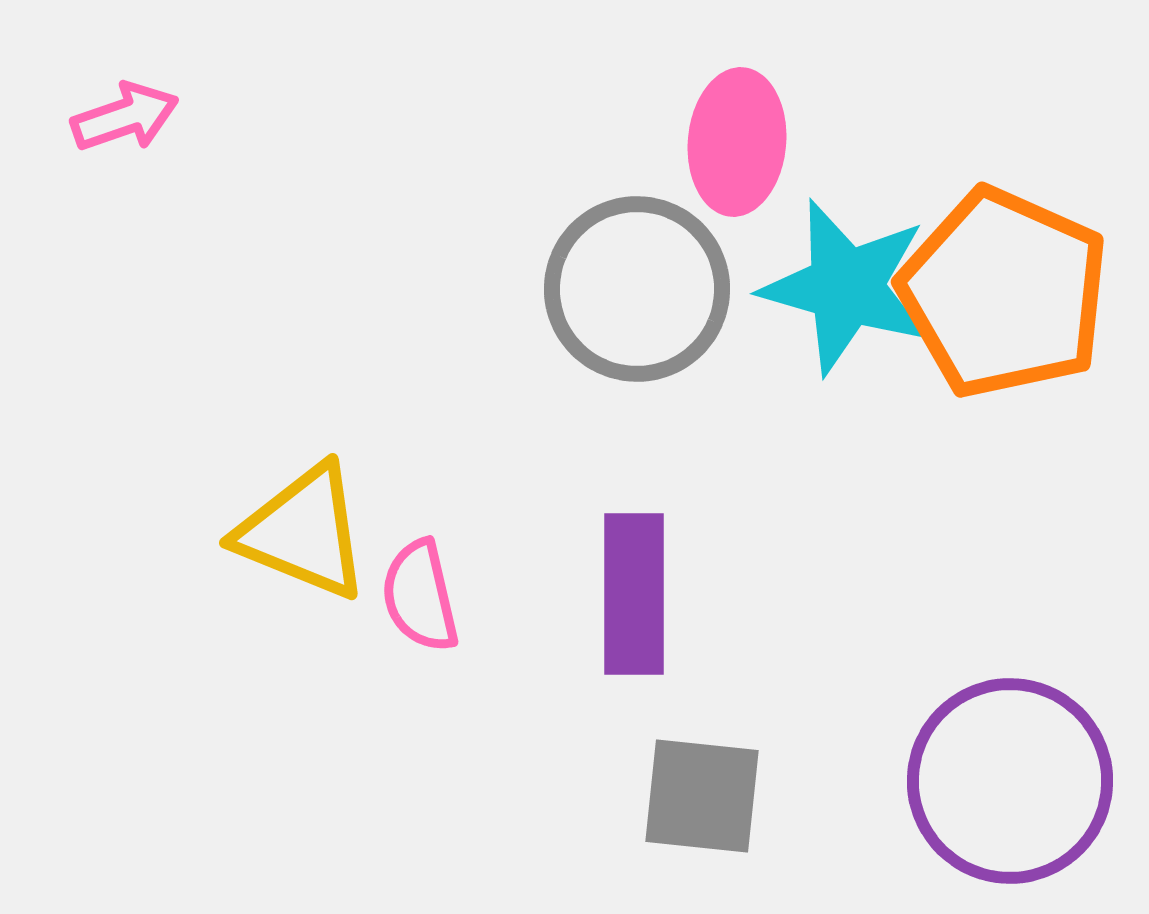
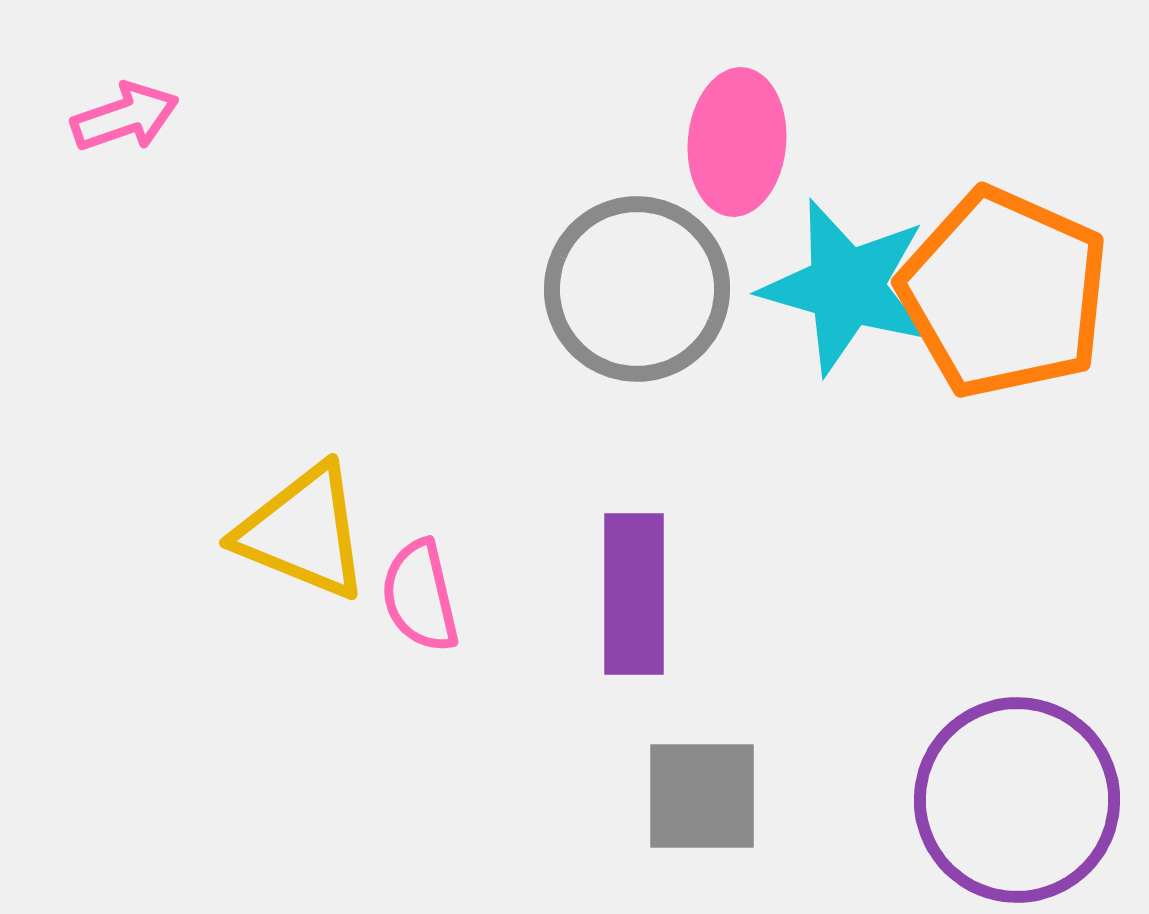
purple circle: moved 7 px right, 19 px down
gray square: rotated 6 degrees counterclockwise
